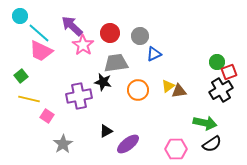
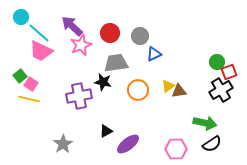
cyan circle: moved 1 px right, 1 px down
pink star: moved 2 px left; rotated 15 degrees clockwise
green square: moved 1 px left
pink square: moved 16 px left, 32 px up
